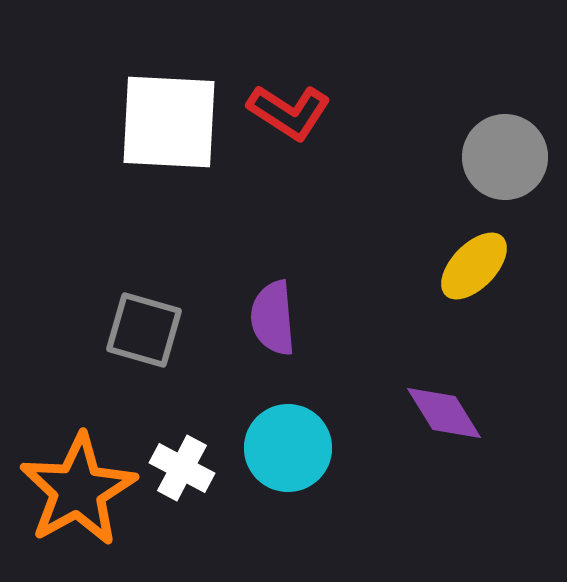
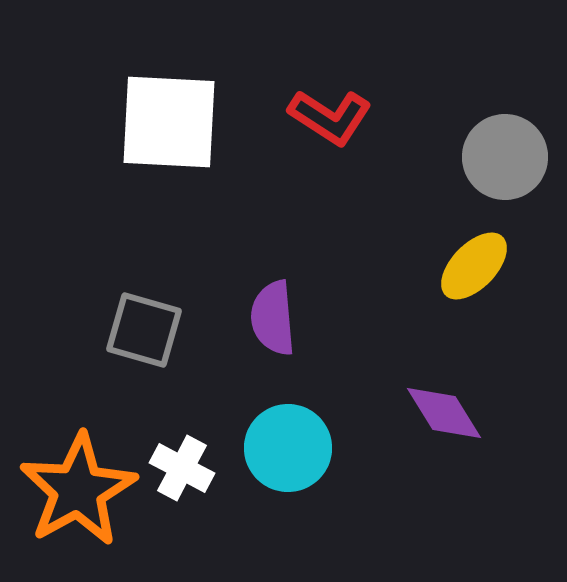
red L-shape: moved 41 px right, 5 px down
